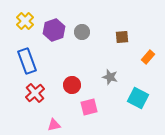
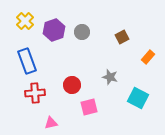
brown square: rotated 24 degrees counterclockwise
red cross: rotated 36 degrees clockwise
pink triangle: moved 3 px left, 2 px up
